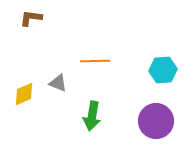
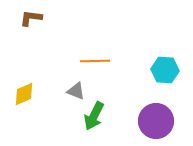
cyan hexagon: moved 2 px right; rotated 8 degrees clockwise
gray triangle: moved 18 px right, 8 px down
green arrow: moved 2 px right; rotated 16 degrees clockwise
